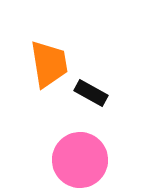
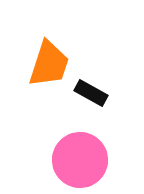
orange trapezoid: rotated 27 degrees clockwise
